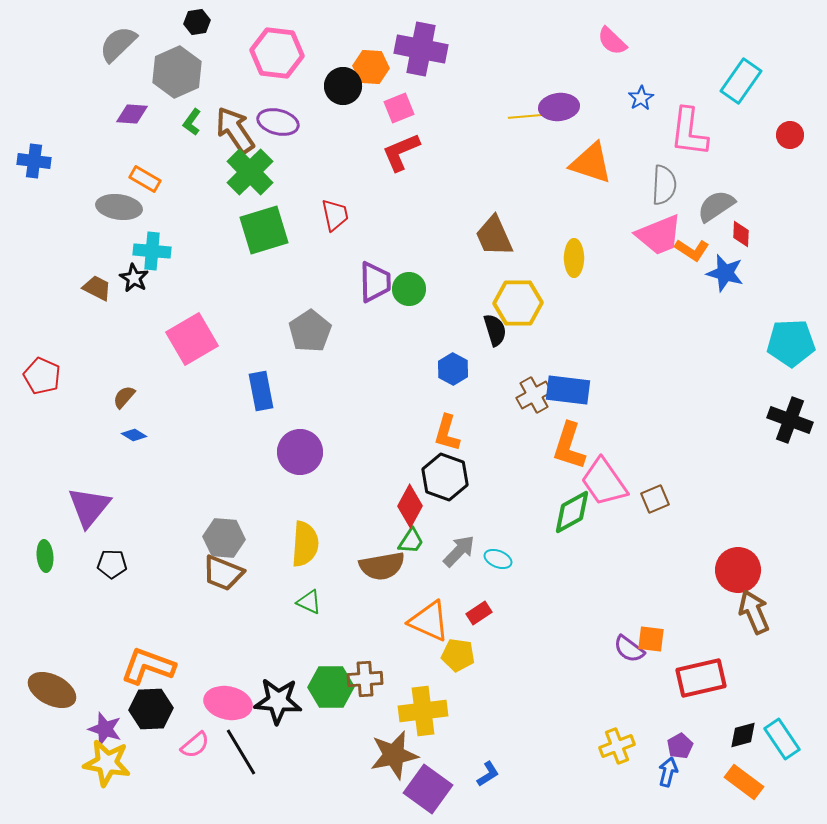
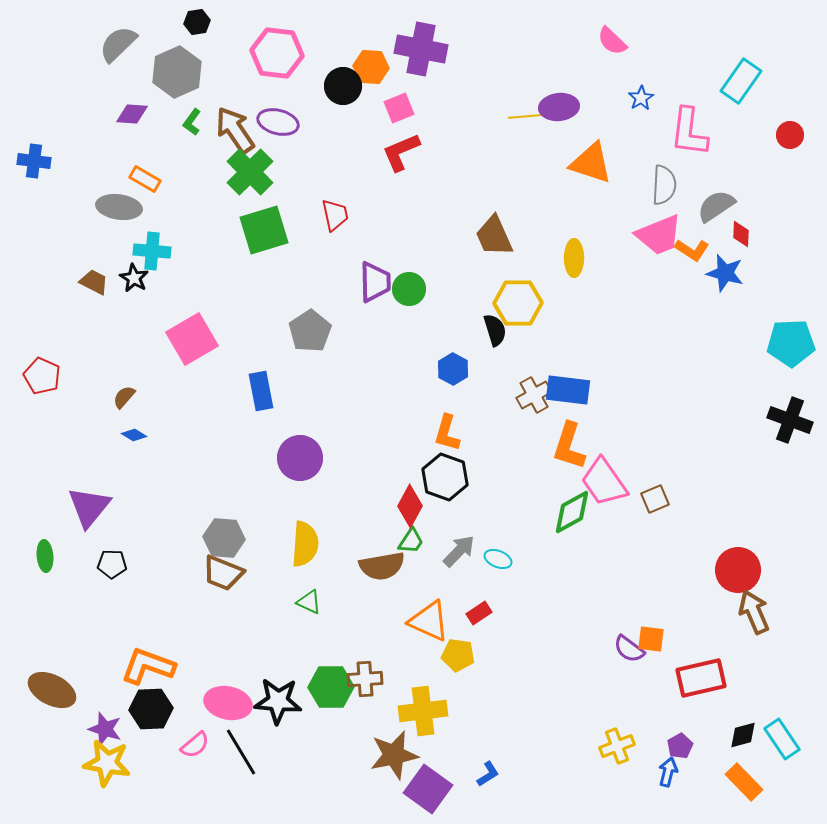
brown trapezoid at (97, 288): moved 3 px left, 6 px up
purple circle at (300, 452): moved 6 px down
orange rectangle at (744, 782): rotated 9 degrees clockwise
